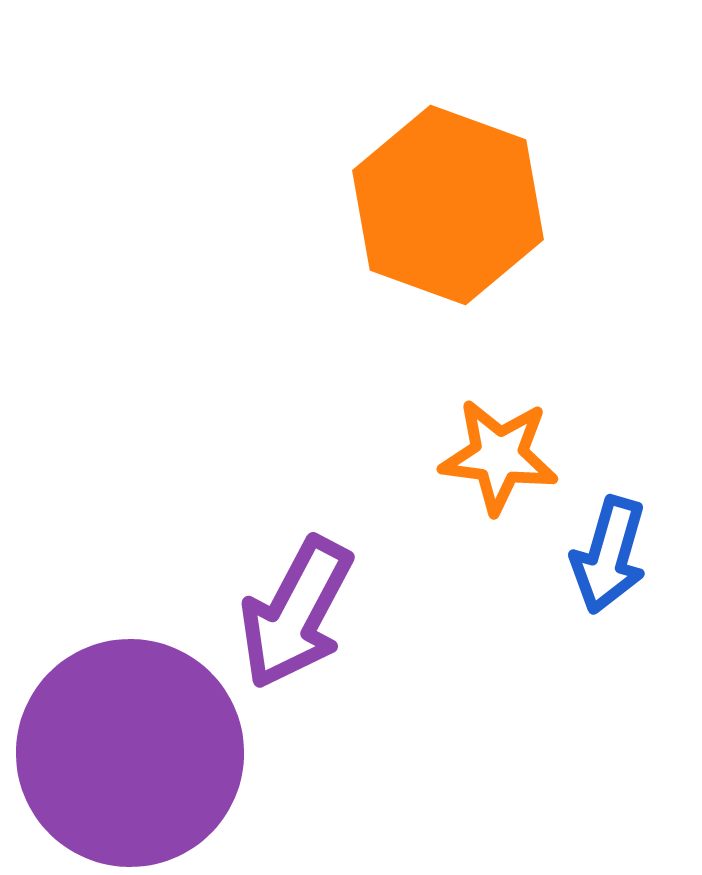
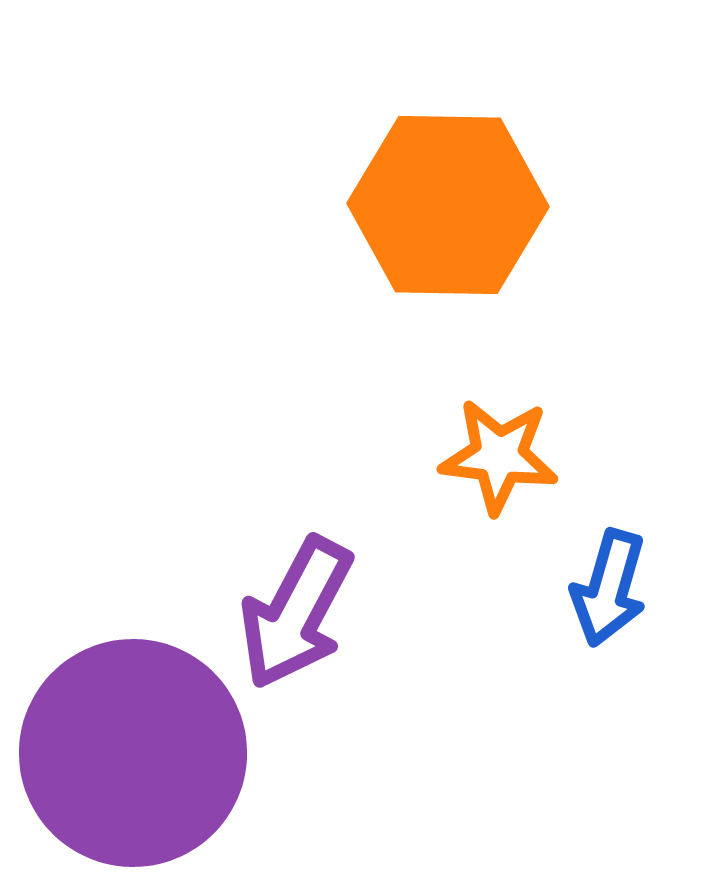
orange hexagon: rotated 19 degrees counterclockwise
blue arrow: moved 33 px down
purple circle: moved 3 px right
